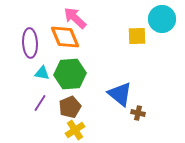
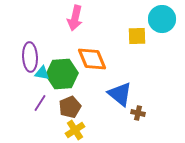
pink arrow: rotated 120 degrees counterclockwise
orange diamond: moved 27 px right, 22 px down
purple ellipse: moved 14 px down
green hexagon: moved 8 px left
